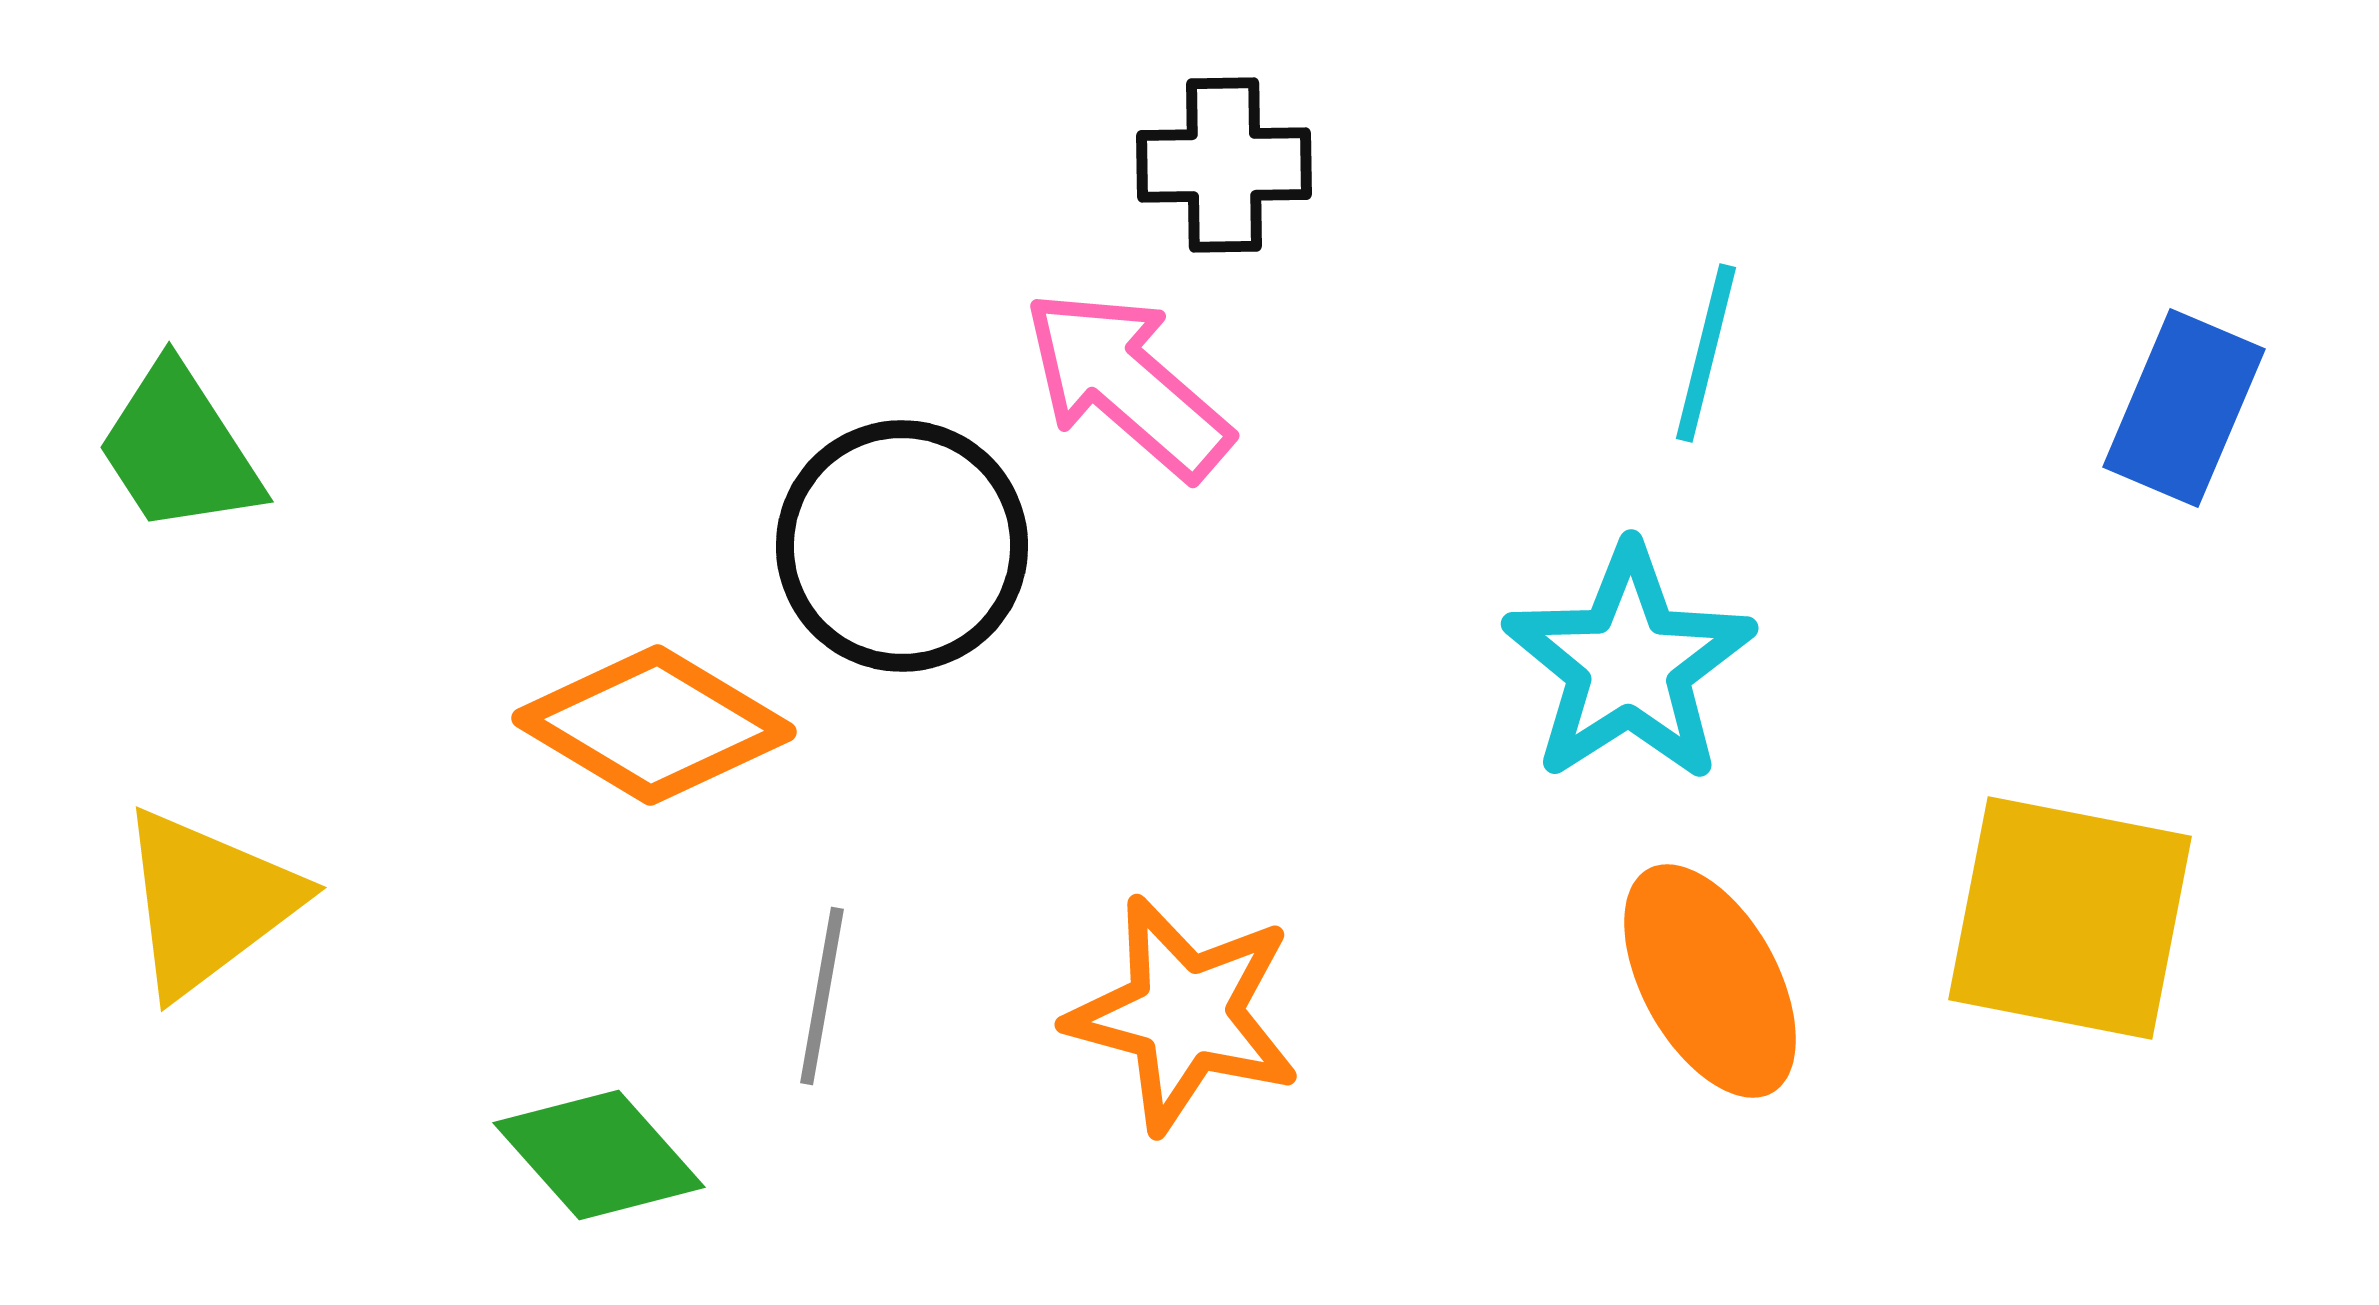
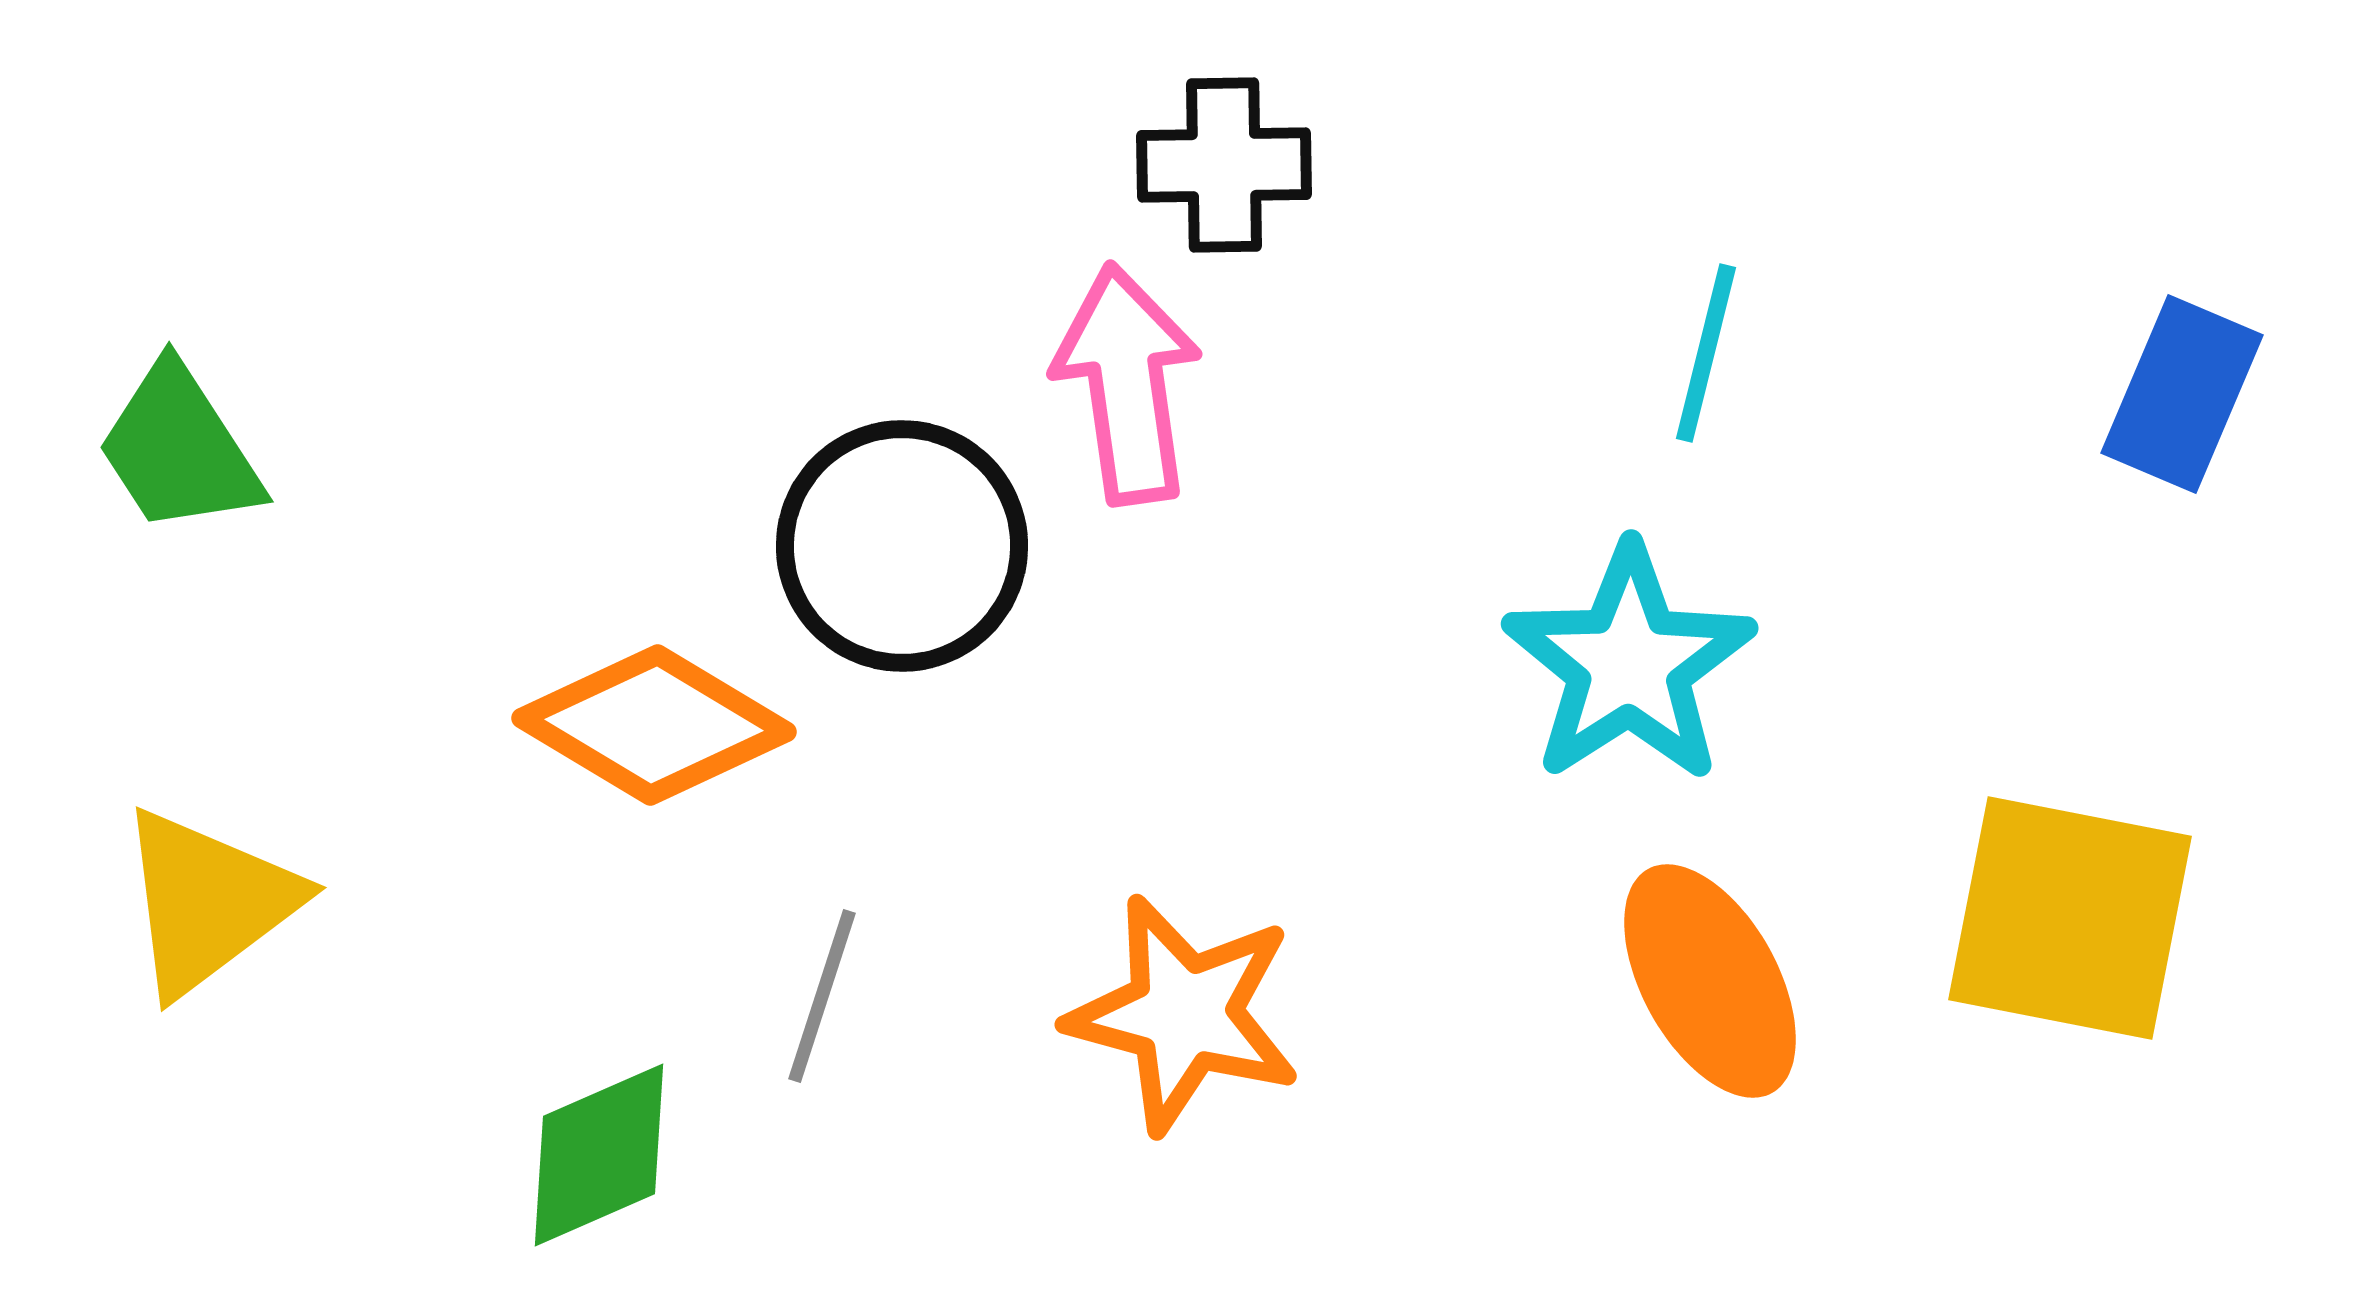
pink arrow: rotated 41 degrees clockwise
blue rectangle: moved 2 px left, 14 px up
gray line: rotated 8 degrees clockwise
green diamond: rotated 72 degrees counterclockwise
